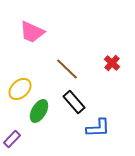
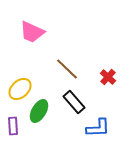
red cross: moved 4 px left, 14 px down
purple rectangle: moved 1 px right, 13 px up; rotated 48 degrees counterclockwise
